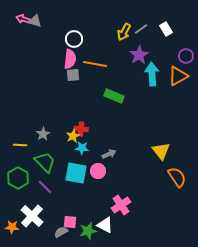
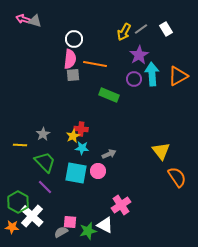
purple circle: moved 52 px left, 23 px down
green rectangle: moved 5 px left, 1 px up
green hexagon: moved 24 px down
